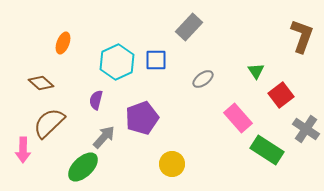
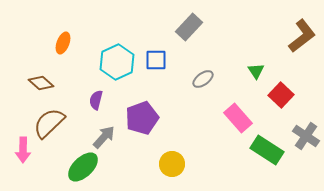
brown L-shape: rotated 32 degrees clockwise
red square: rotated 10 degrees counterclockwise
gray cross: moved 7 px down
